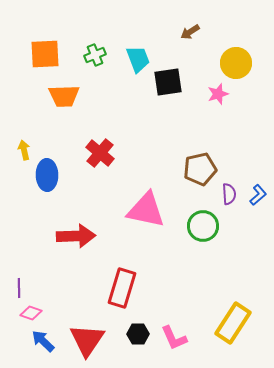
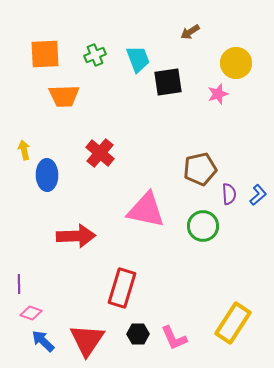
purple line: moved 4 px up
